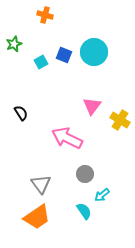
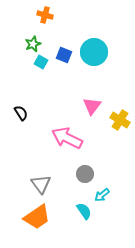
green star: moved 19 px right
cyan square: rotated 32 degrees counterclockwise
